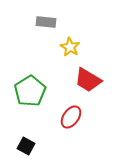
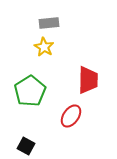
gray rectangle: moved 3 px right, 1 px down; rotated 12 degrees counterclockwise
yellow star: moved 26 px left
red trapezoid: rotated 120 degrees counterclockwise
red ellipse: moved 1 px up
